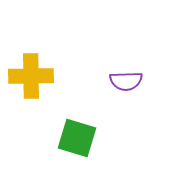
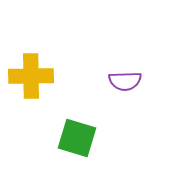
purple semicircle: moved 1 px left
